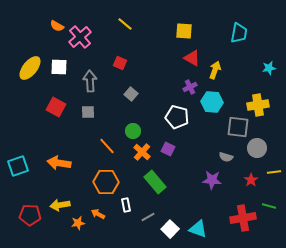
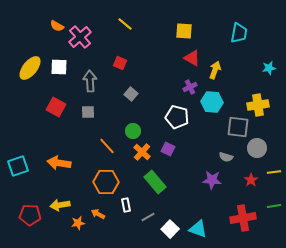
green line at (269, 206): moved 5 px right; rotated 24 degrees counterclockwise
